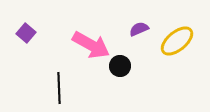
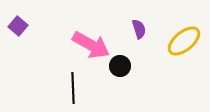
purple semicircle: rotated 96 degrees clockwise
purple square: moved 8 px left, 7 px up
yellow ellipse: moved 7 px right
black line: moved 14 px right
